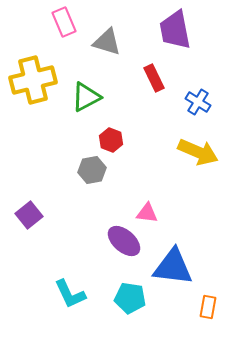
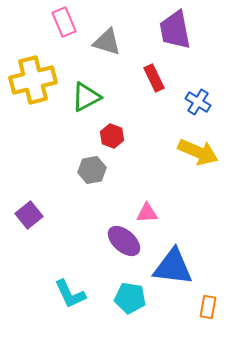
red hexagon: moved 1 px right, 4 px up
pink triangle: rotated 10 degrees counterclockwise
